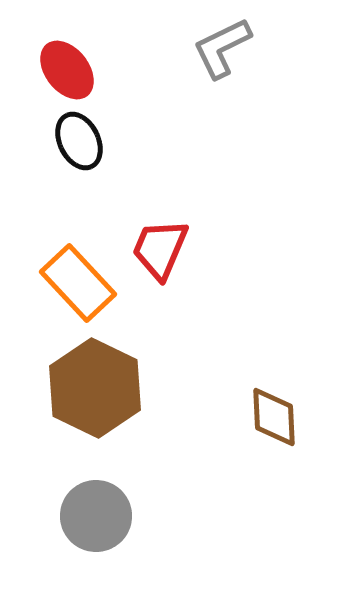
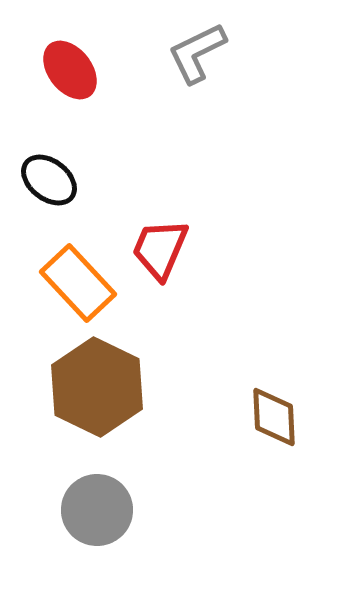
gray L-shape: moved 25 px left, 5 px down
red ellipse: moved 3 px right
black ellipse: moved 30 px left, 39 px down; rotated 26 degrees counterclockwise
brown hexagon: moved 2 px right, 1 px up
gray circle: moved 1 px right, 6 px up
